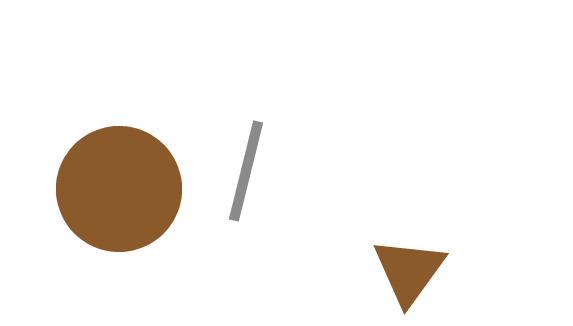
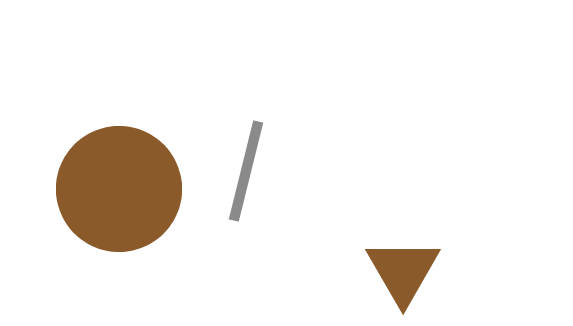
brown triangle: moved 6 px left; rotated 6 degrees counterclockwise
